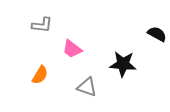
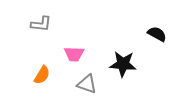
gray L-shape: moved 1 px left, 1 px up
pink trapezoid: moved 2 px right, 5 px down; rotated 35 degrees counterclockwise
orange semicircle: moved 2 px right
gray triangle: moved 3 px up
